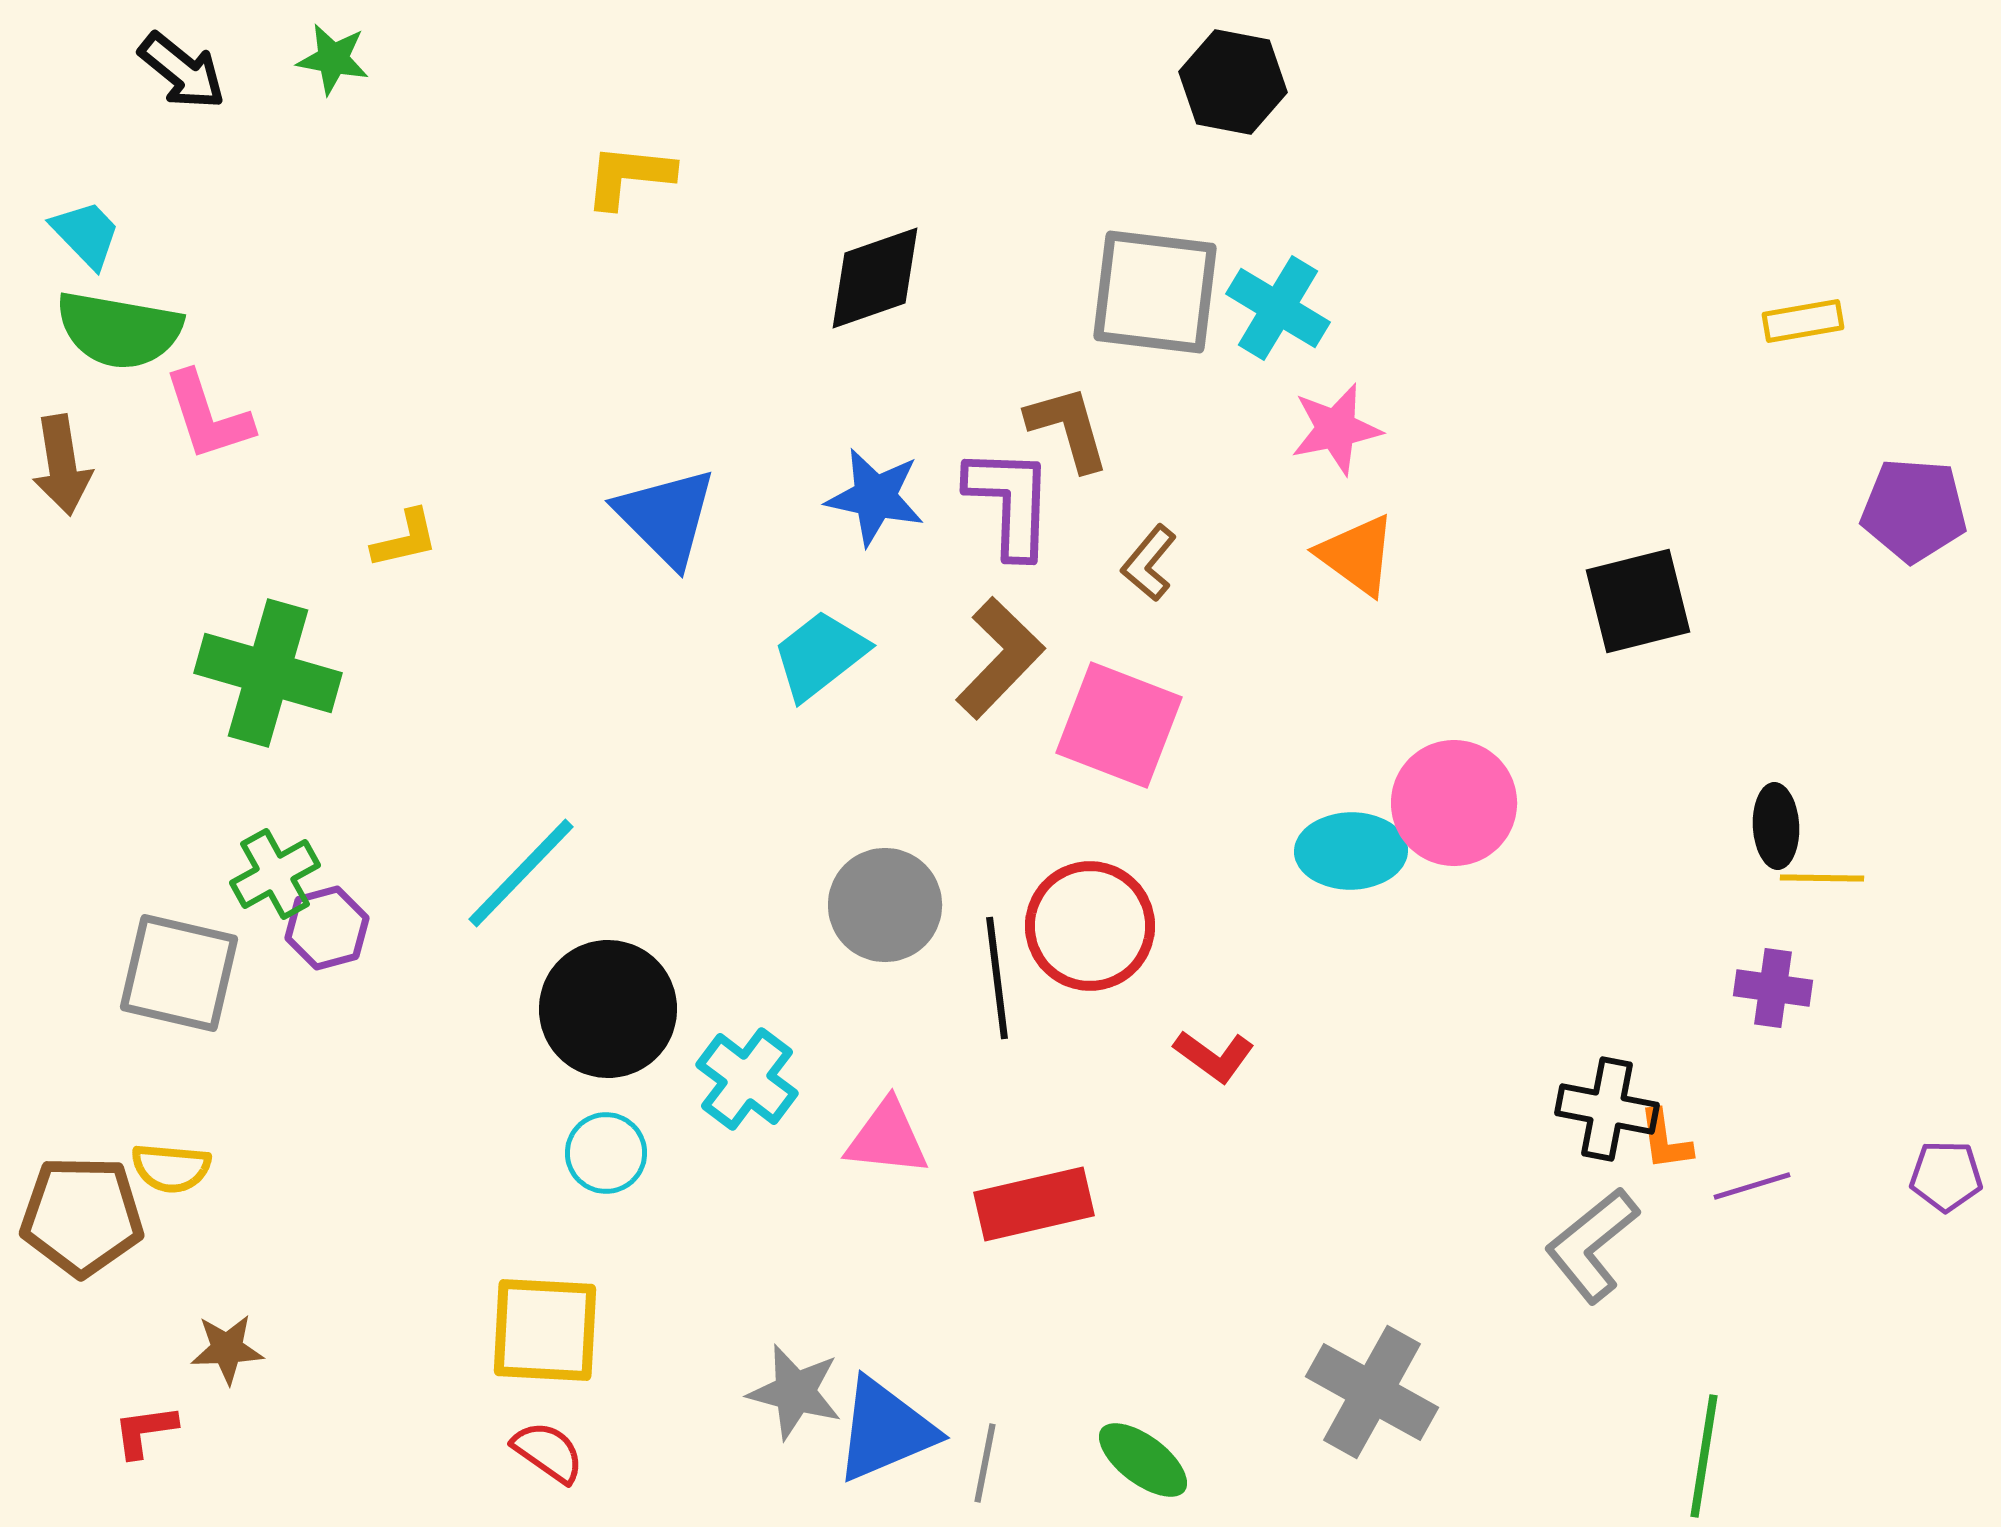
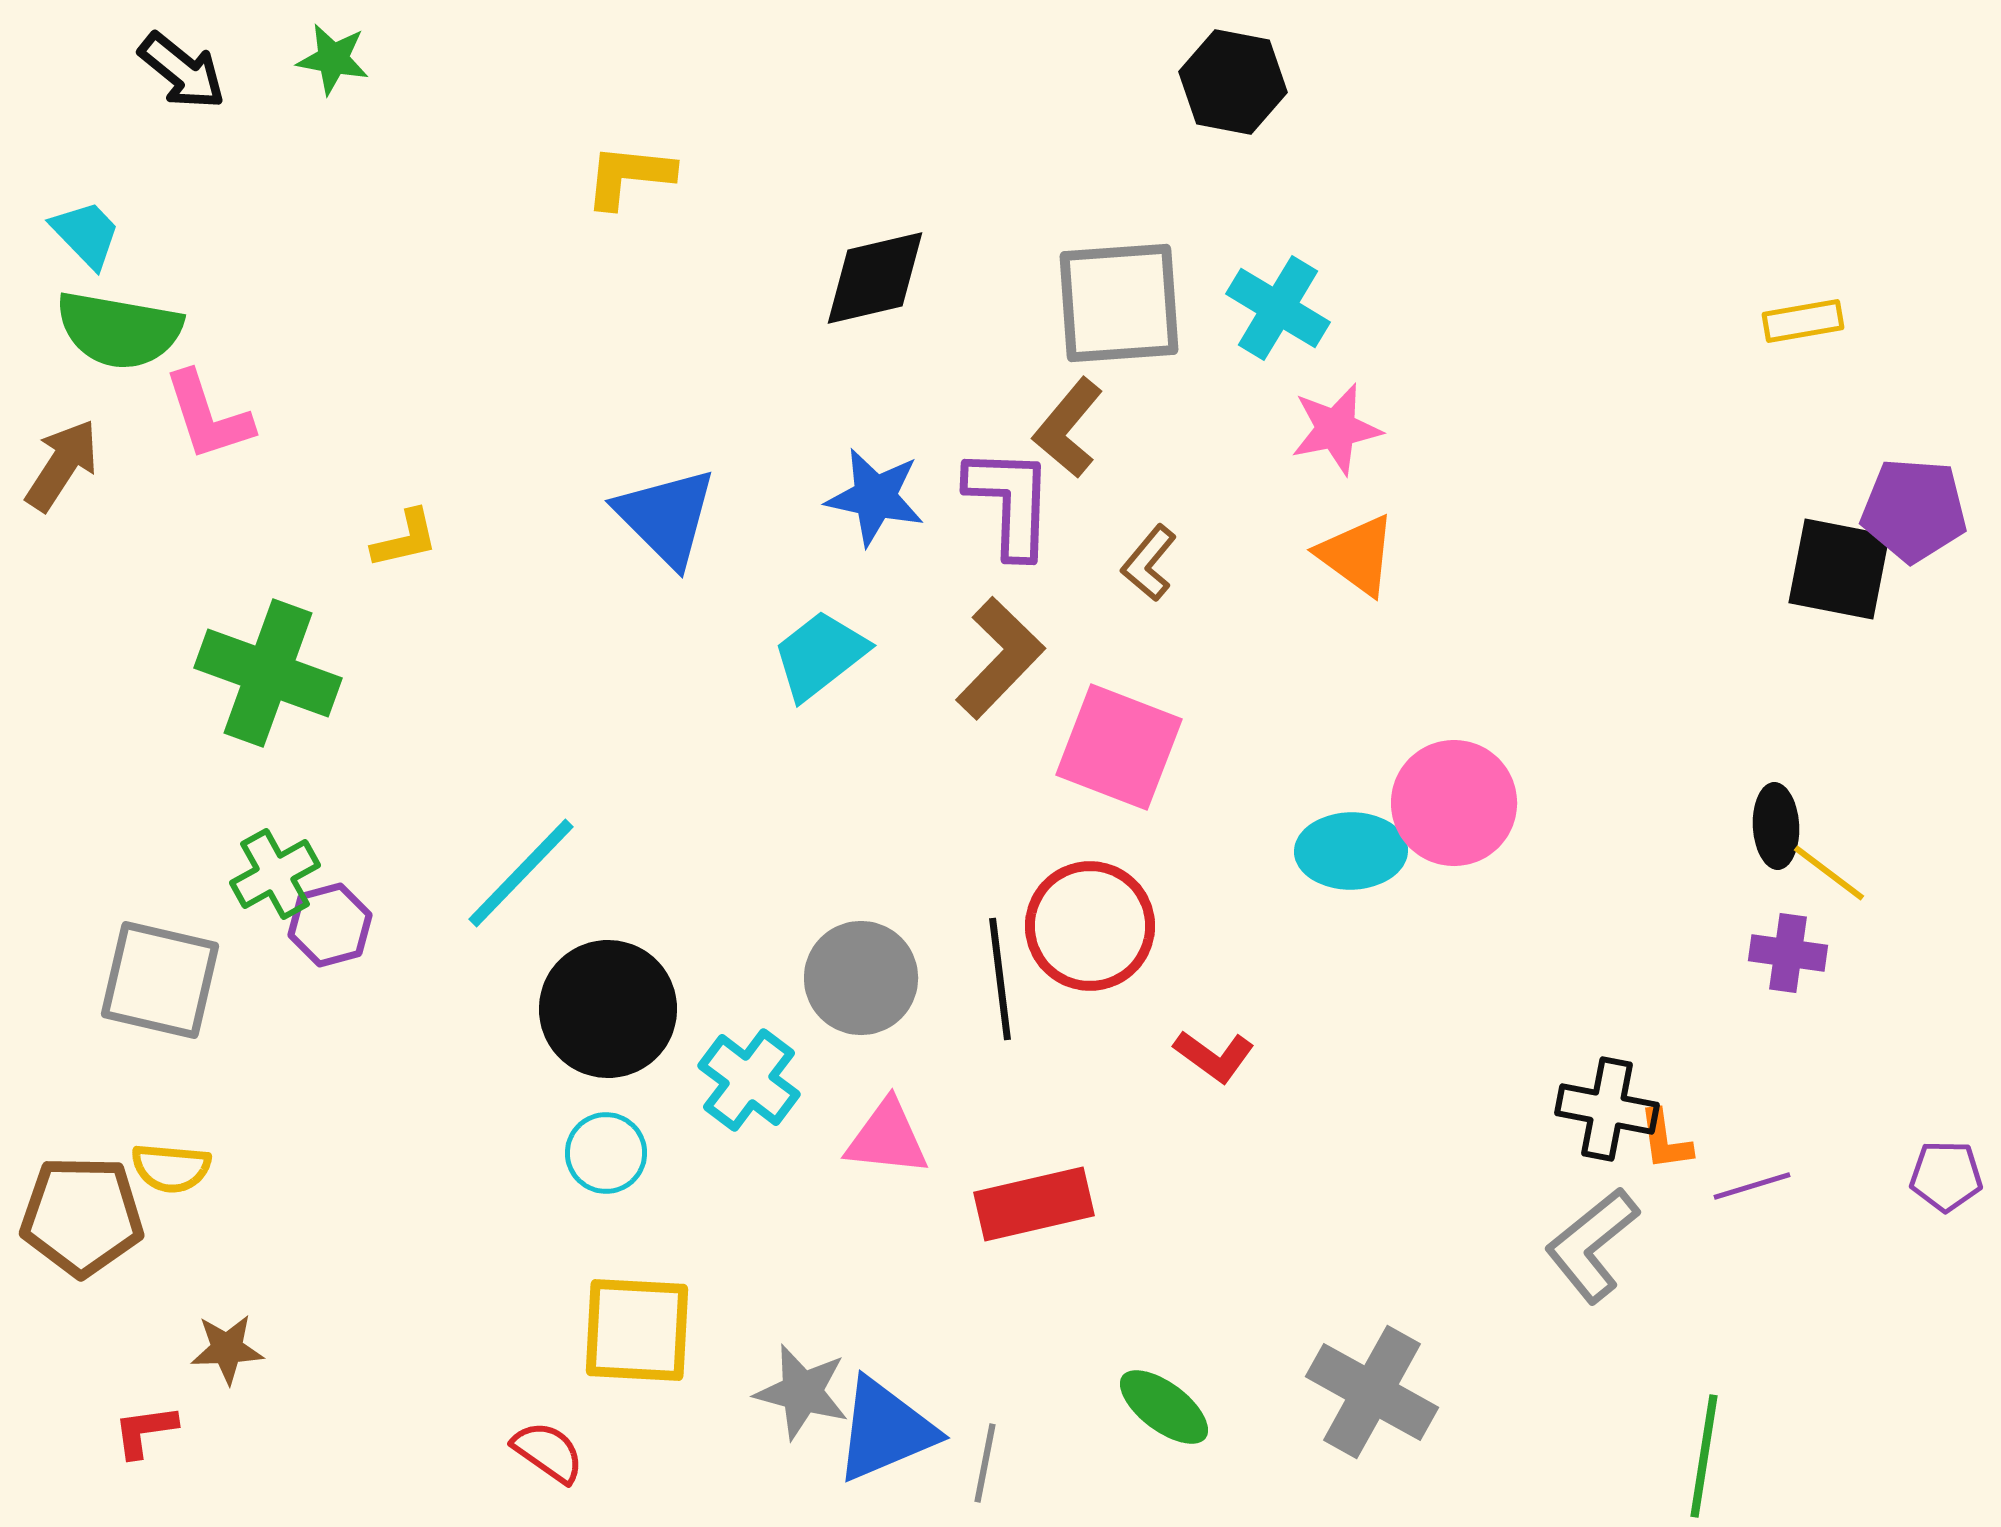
black diamond at (875, 278): rotated 6 degrees clockwise
gray square at (1155, 292): moved 36 px left, 11 px down; rotated 11 degrees counterclockwise
brown L-shape at (1068, 428): rotated 124 degrees counterclockwise
brown arrow at (62, 465): rotated 138 degrees counterclockwise
black square at (1638, 601): moved 201 px right, 32 px up; rotated 25 degrees clockwise
green cross at (268, 673): rotated 4 degrees clockwise
pink square at (1119, 725): moved 22 px down
yellow line at (1822, 878): moved 7 px right, 5 px up; rotated 36 degrees clockwise
gray circle at (885, 905): moved 24 px left, 73 px down
purple hexagon at (327, 928): moved 3 px right, 3 px up
gray square at (179, 973): moved 19 px left, 7 px down
black line at (997, 978): moved 3 px right, 1 px down
purple cross at (1773, 988): moved 15 px right, 35 px up
cyan cross at (747, 1079): moved 2 px right, 1 px down
yellow square at (545, 1330): moved 92 px right
gray star at (795, 1392): moved 7 px right
green ellipse at (1143, 1460): moved 21 px right, 53 px up
